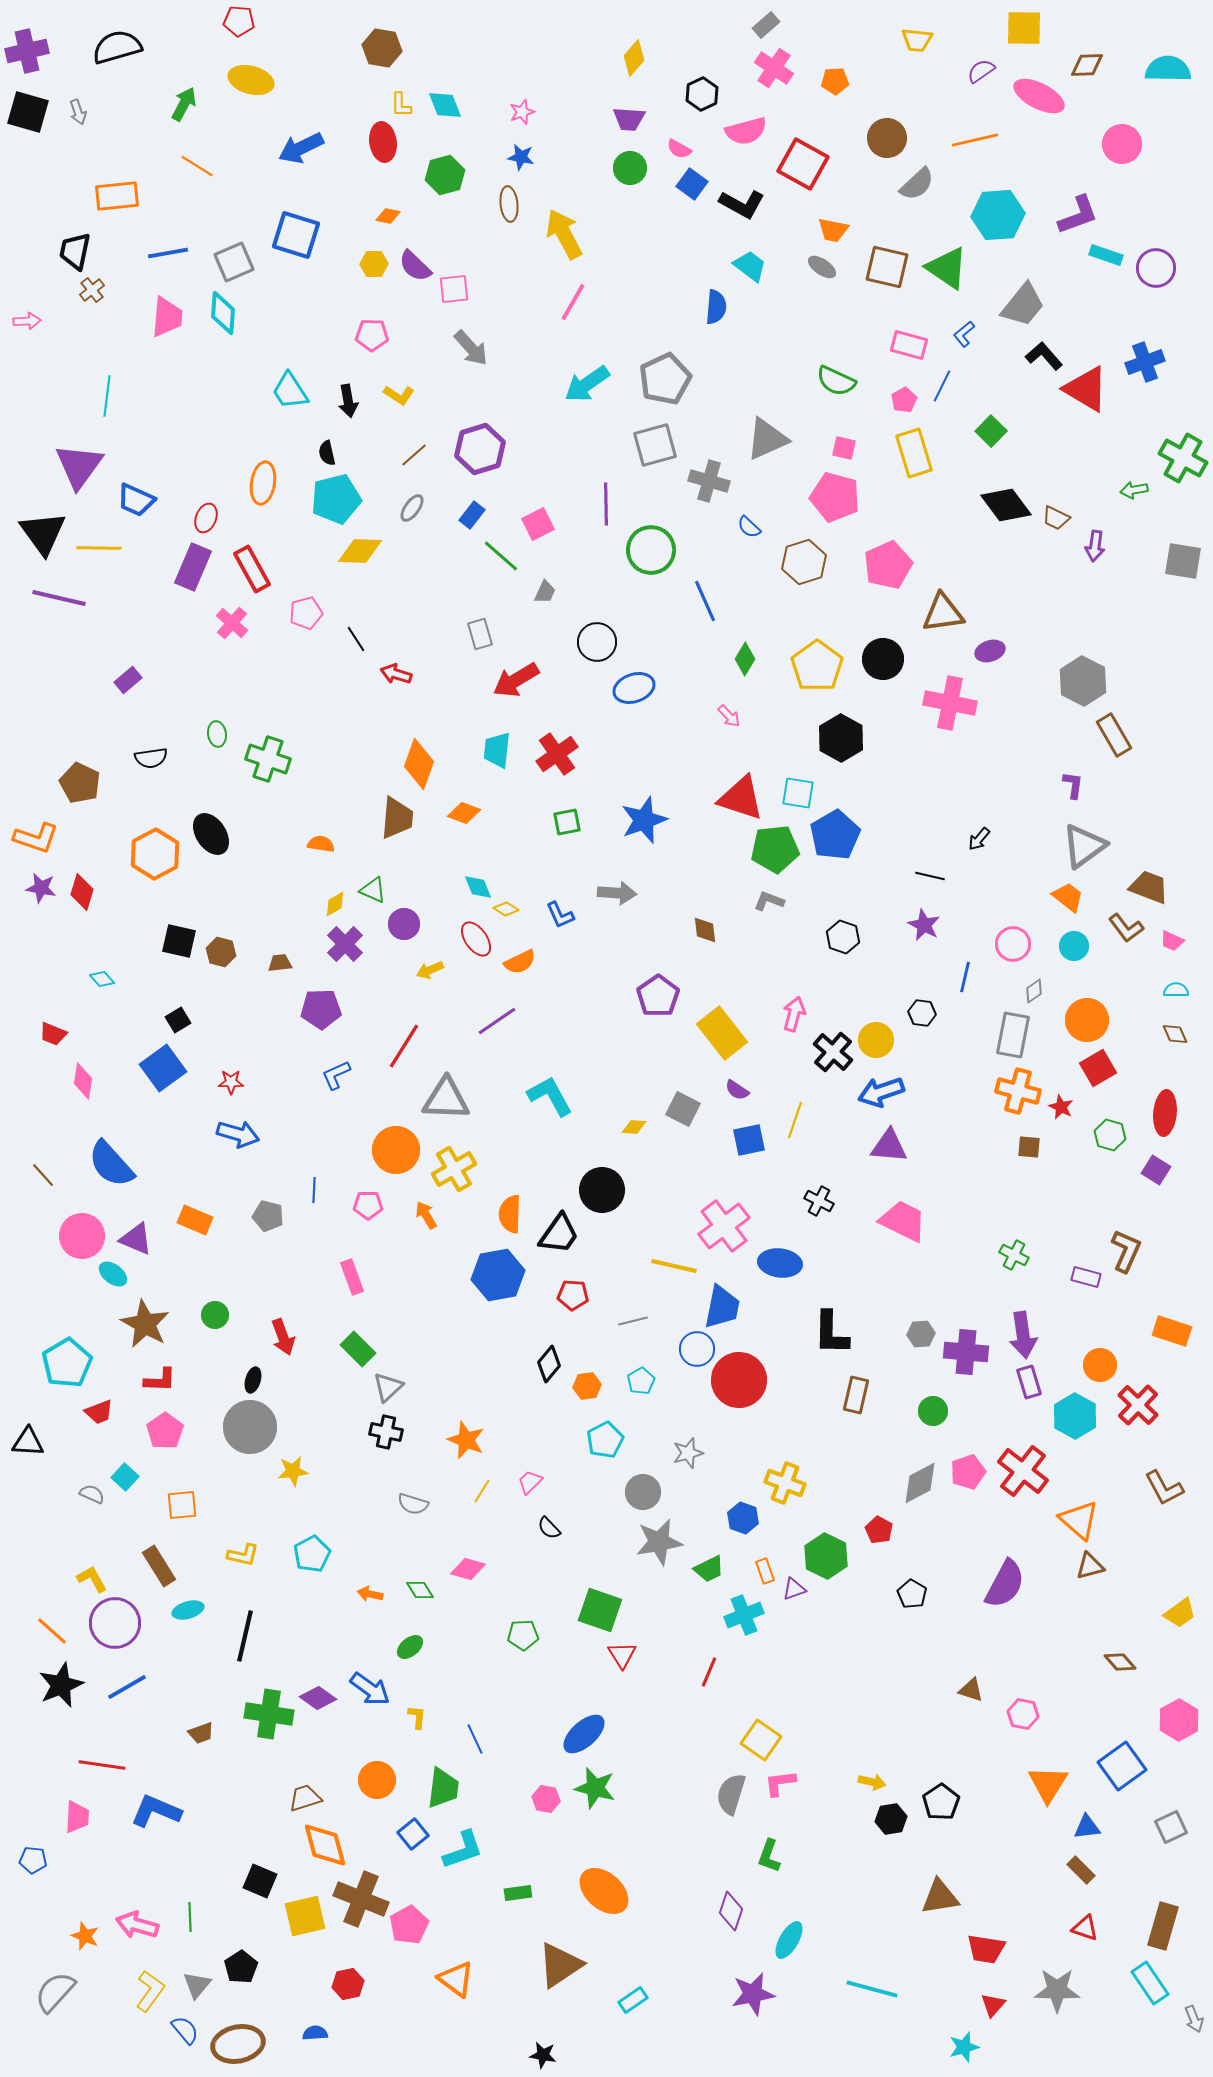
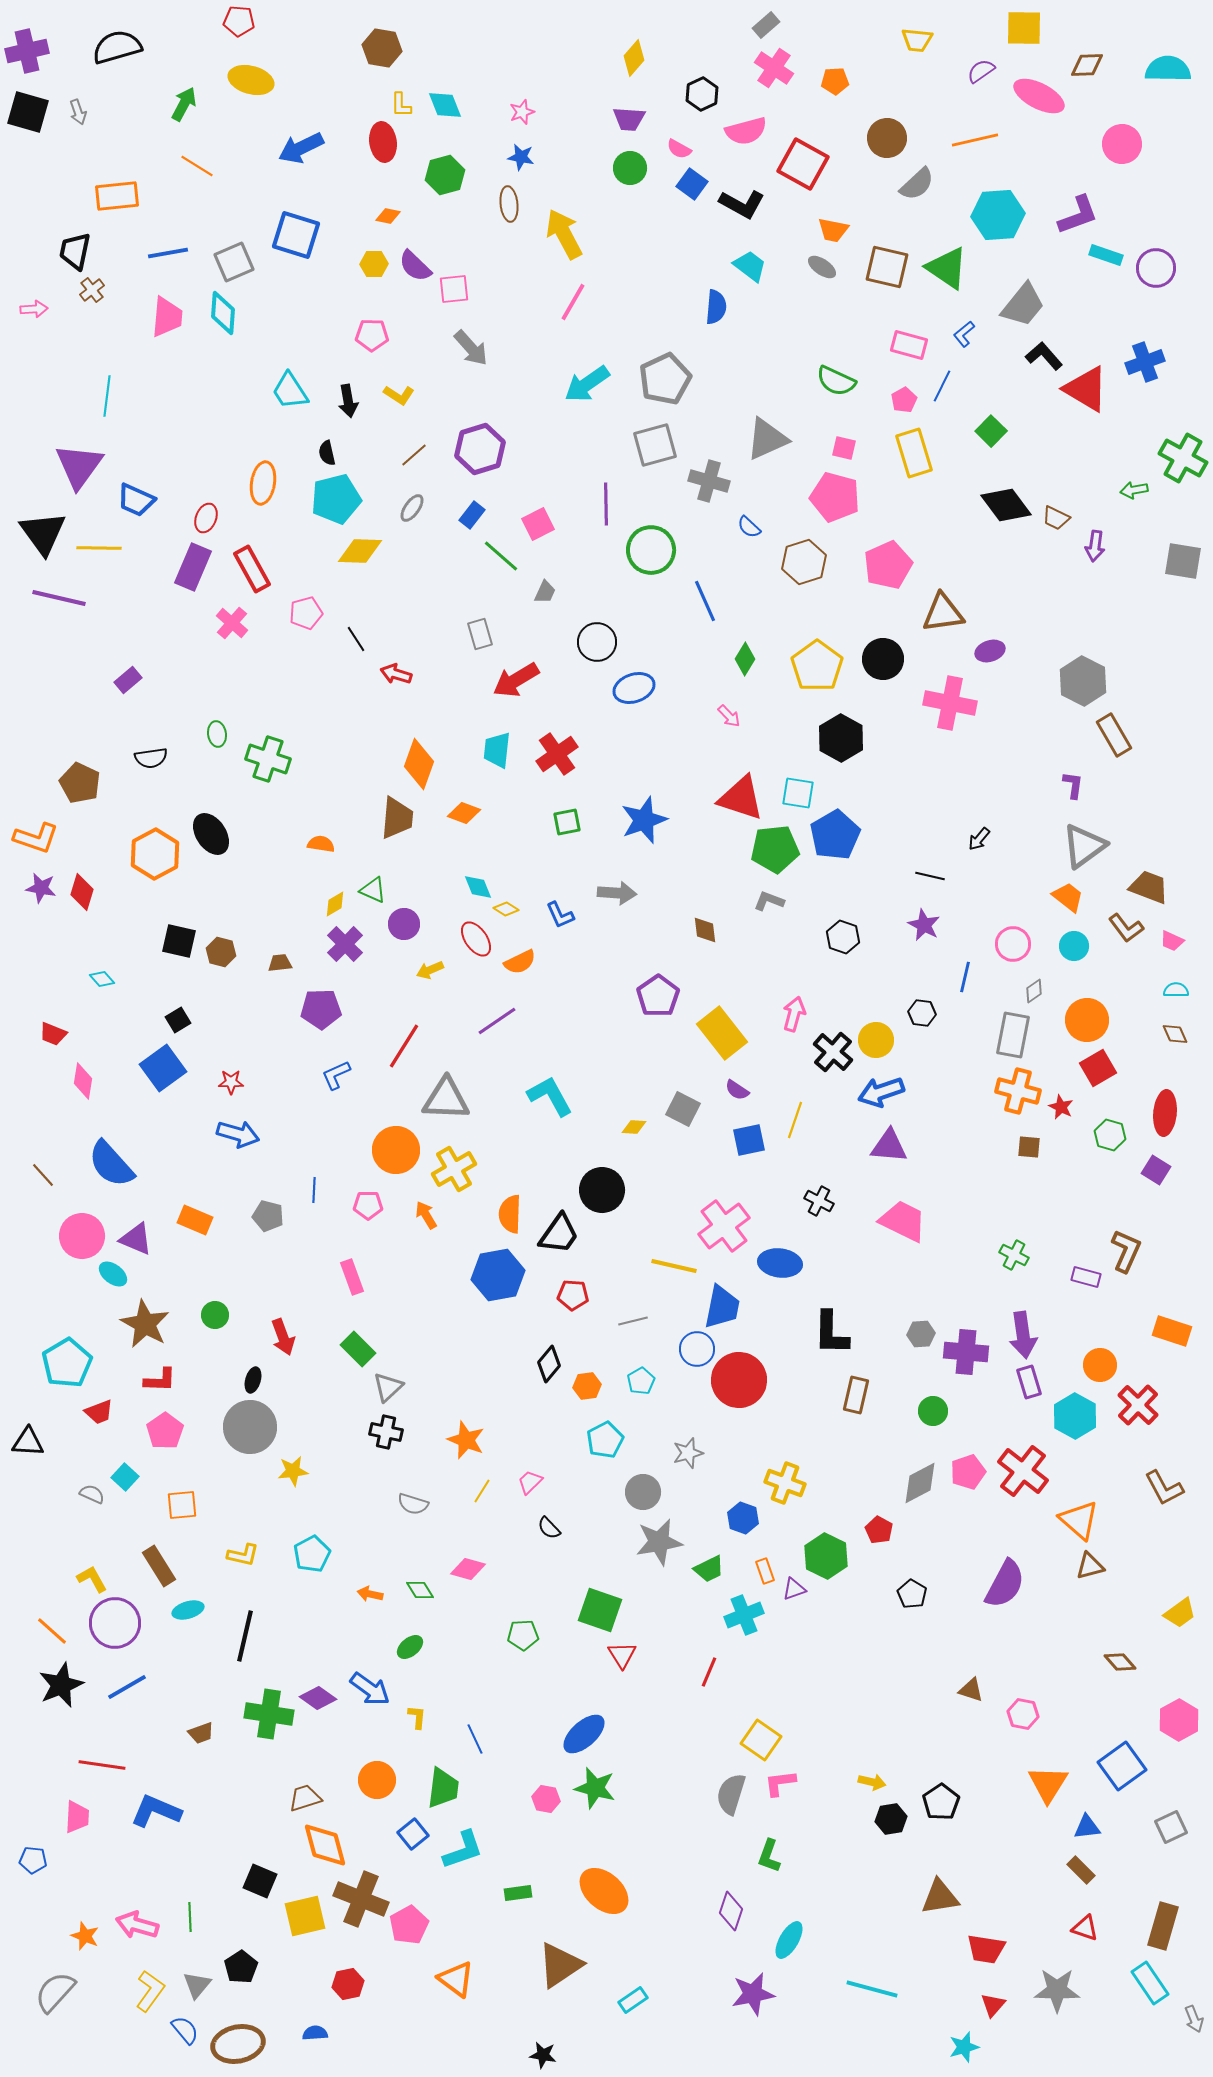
pink arrow at (27, 321): moved 7 px right, 12 px up
